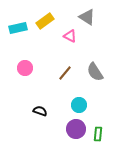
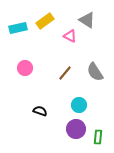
gray triangle: moved 3 px down
green rectangle: moved 3 px down
